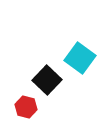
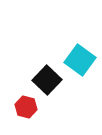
cyan square: moved 2 px down
